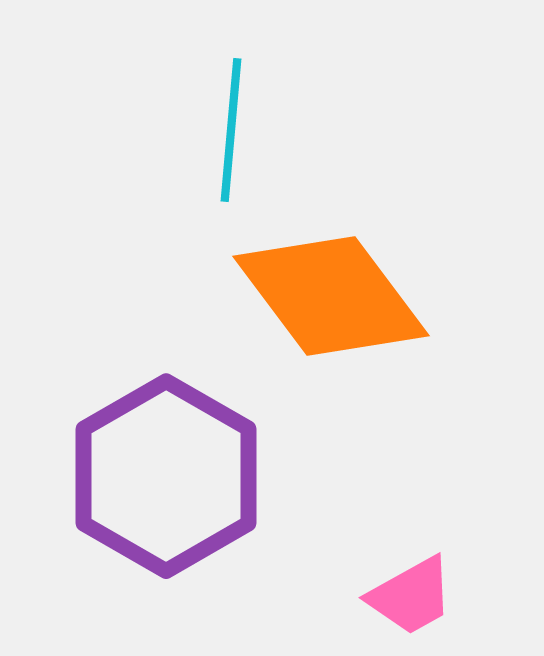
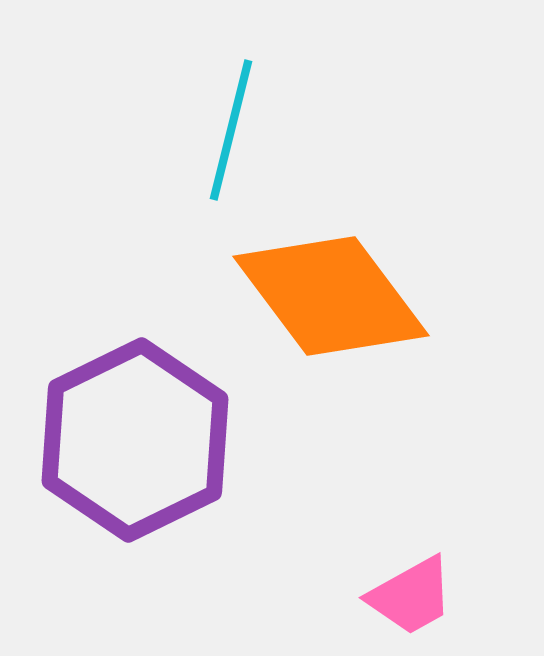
cyan line: rotated 9 degrees clockwise
purple hexagon: moved 31 px left, 36 px up; rotated 4 degrees clockwise
